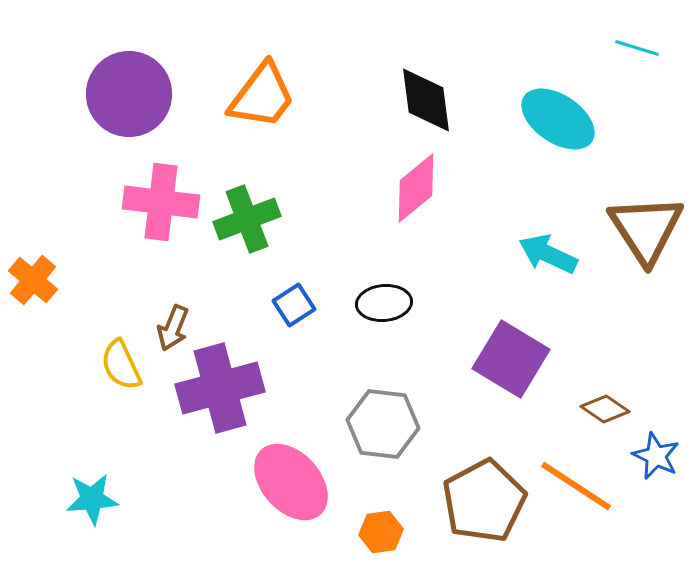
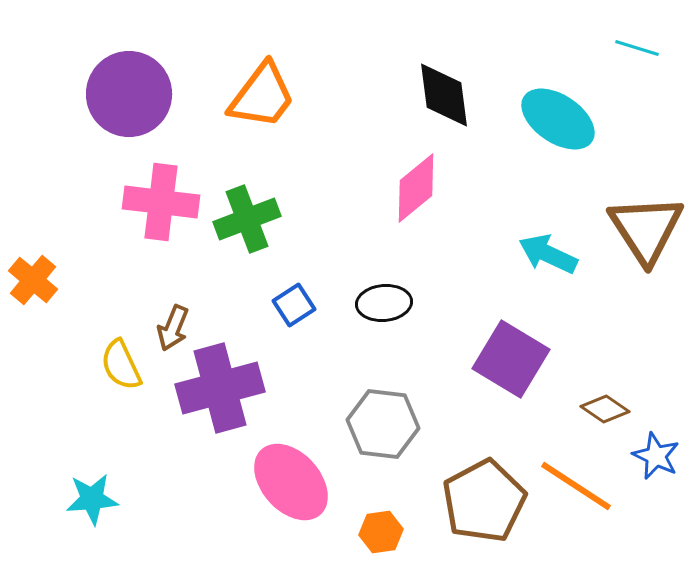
black diamond: moved 18 px right, 5 px up
